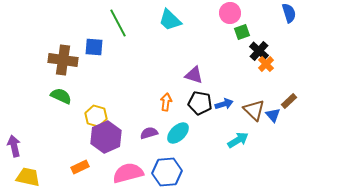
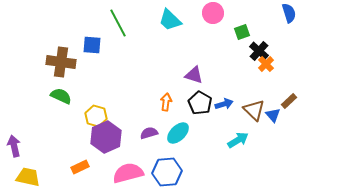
pink circle: moved 17 px left
blue square: moved 2 px left, 2 px up
brown cross: moved 2 px left, 2 px down
black pentagon: rotated 20 degrees clockwise
